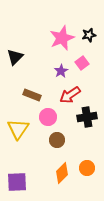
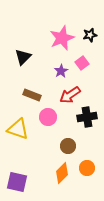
black star: moved 1 px right
black triangle: moved 8 px right
yellow triangle: rotated 45 degrees counterclockwise
brown circle: moved 11 px right, 6 px down
purple square: rotated 15 degrees clockwise
